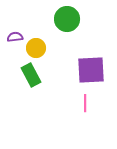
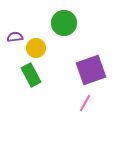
green circle: moved 3 px left, 4 px down
purple square: rotated 16 degrees counterclockwise
pink line: rotated 30 degrees clockwise
